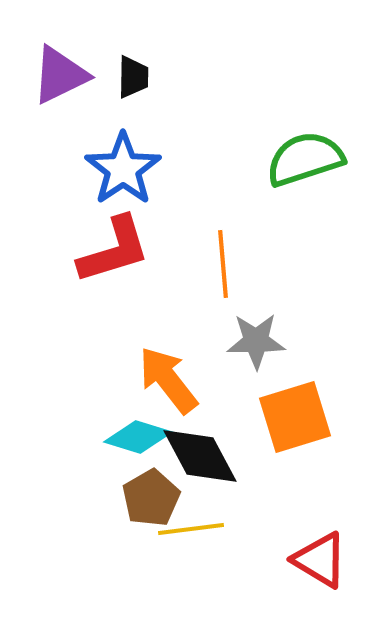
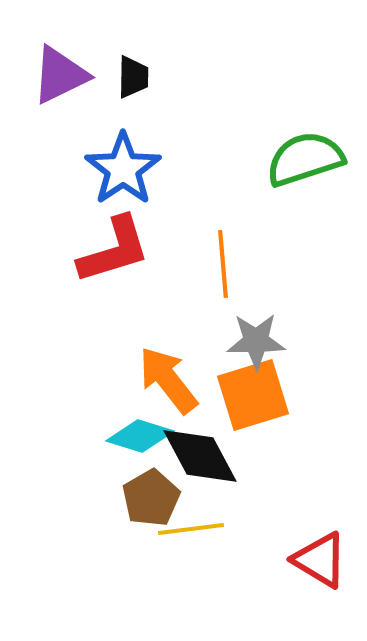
orange square: moved 42 px left, 22 px up
cyan diamond: moved 2 px right, 1 px up
